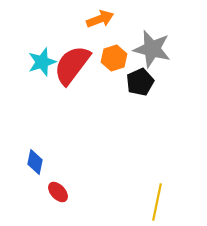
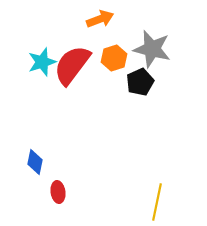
red ellipse: rotated 35 degrees clockwise
